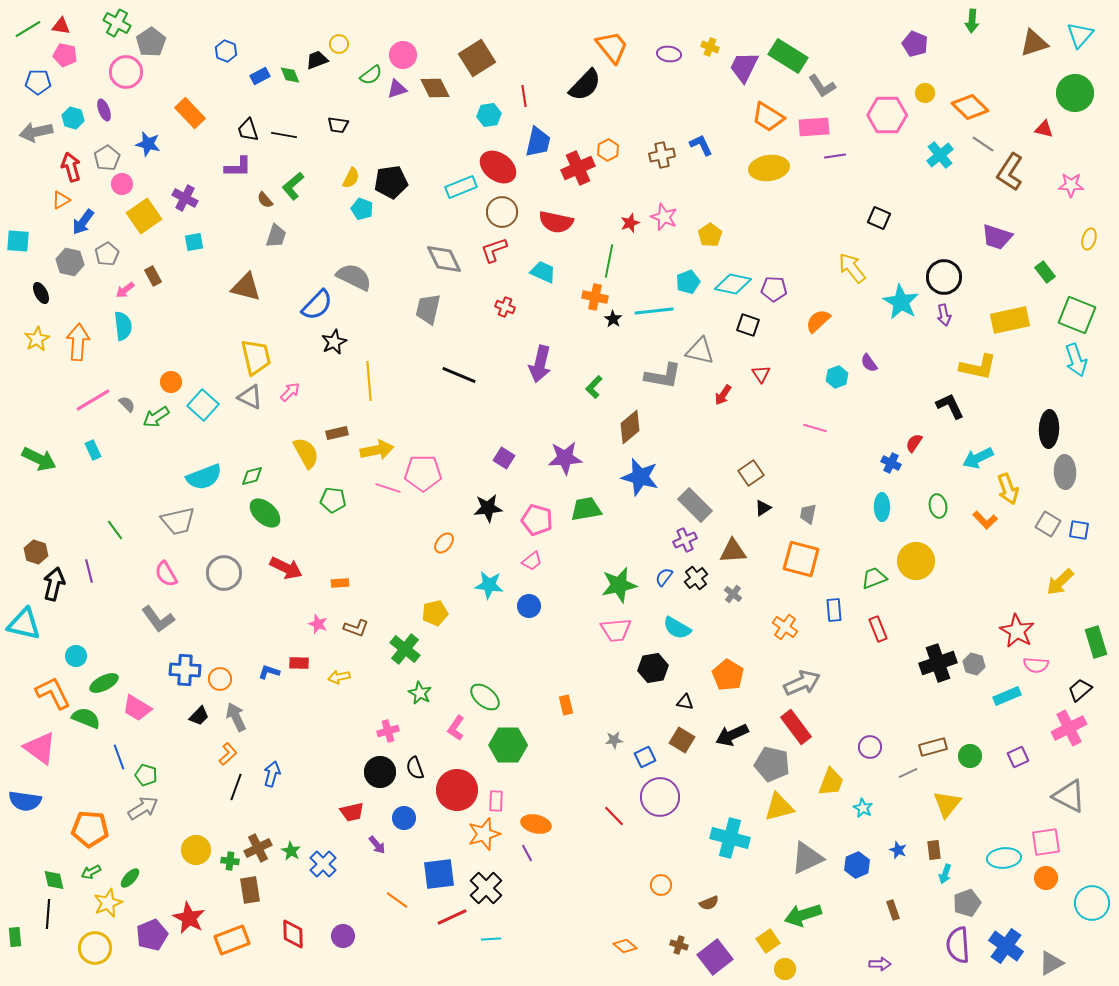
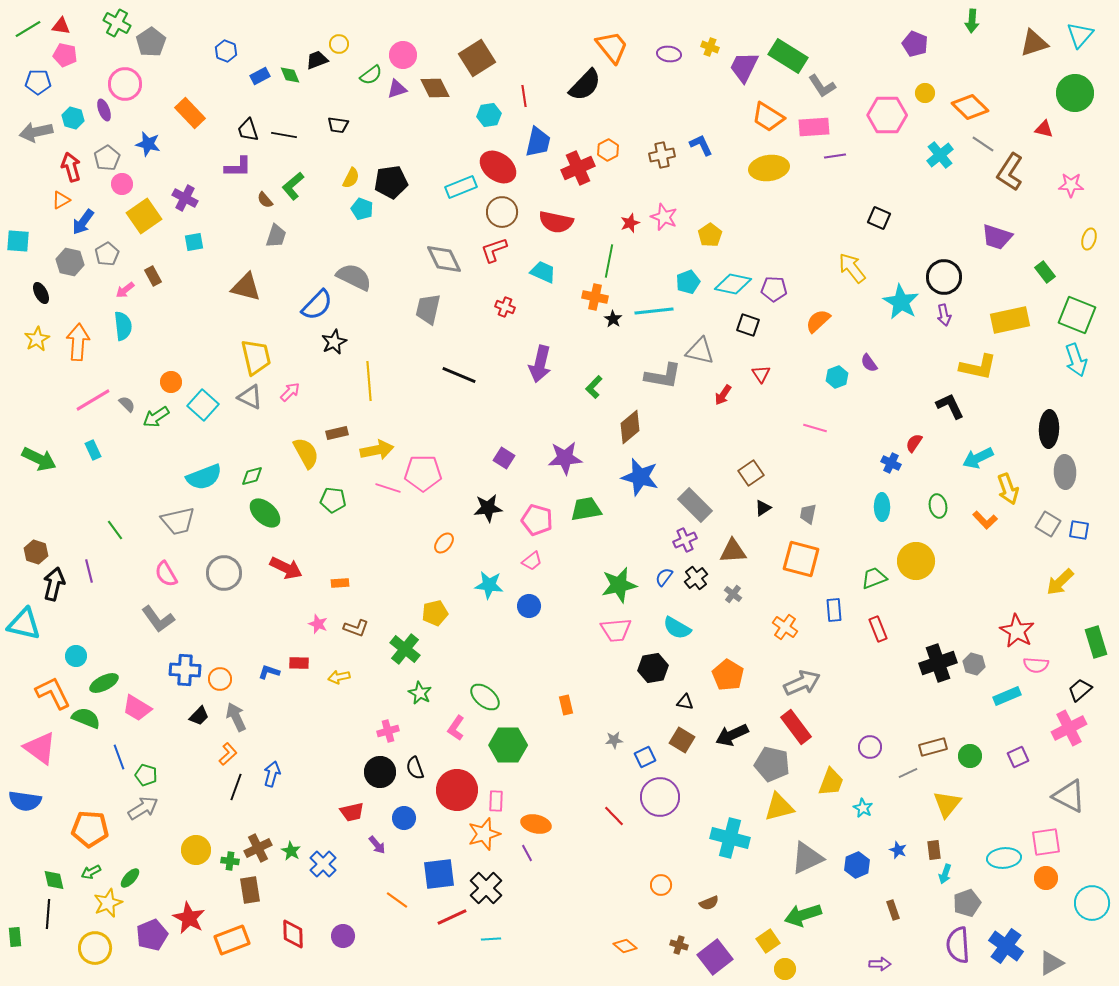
pink circle at (126, 72): moved 1 px left, 12 px down
